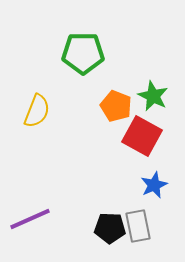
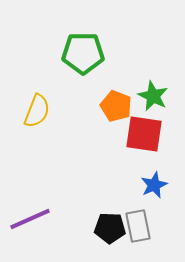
red square: moved 2 px right, 2 px up; rotated 21 degrees counterclockwise
